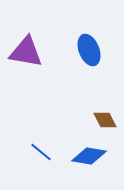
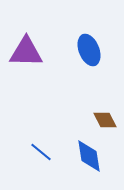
purple triangle: rotated 9 degrees counterclockwise
blue diamond: rotated 72 degrees clockwise
